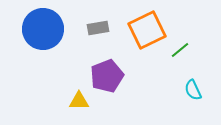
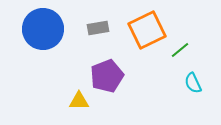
cyan semicircle: moved 7 px up
